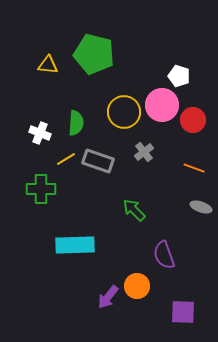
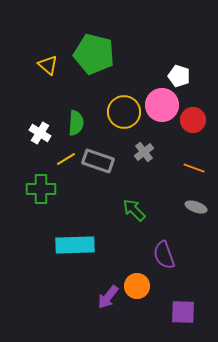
yellow triangle: rotated 35 degrees clockwise
white cross: rotated 10 degrees clockwise
gray ellipse: moved 5 px left
